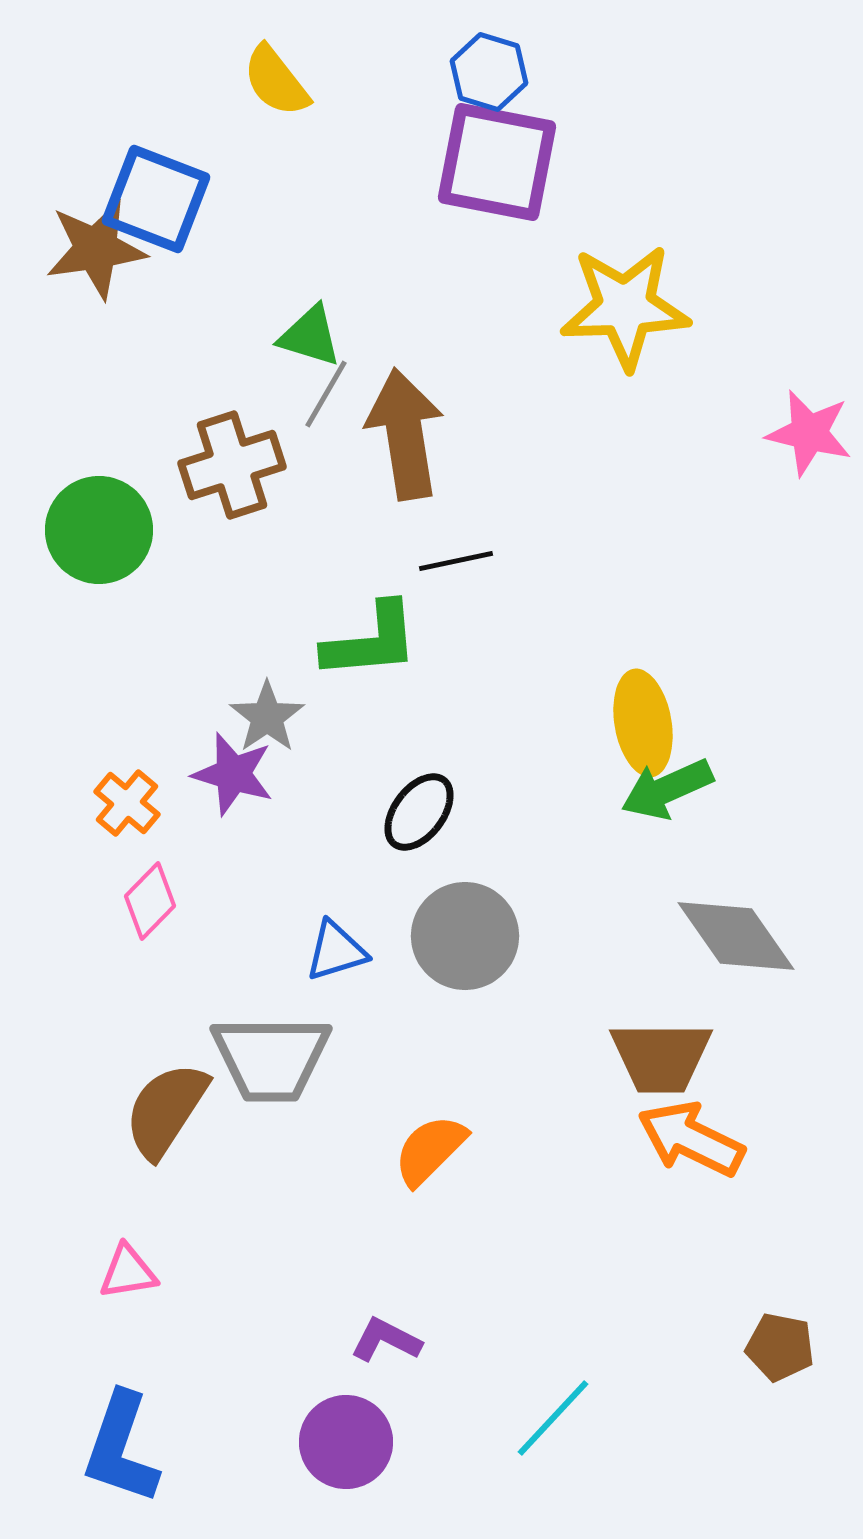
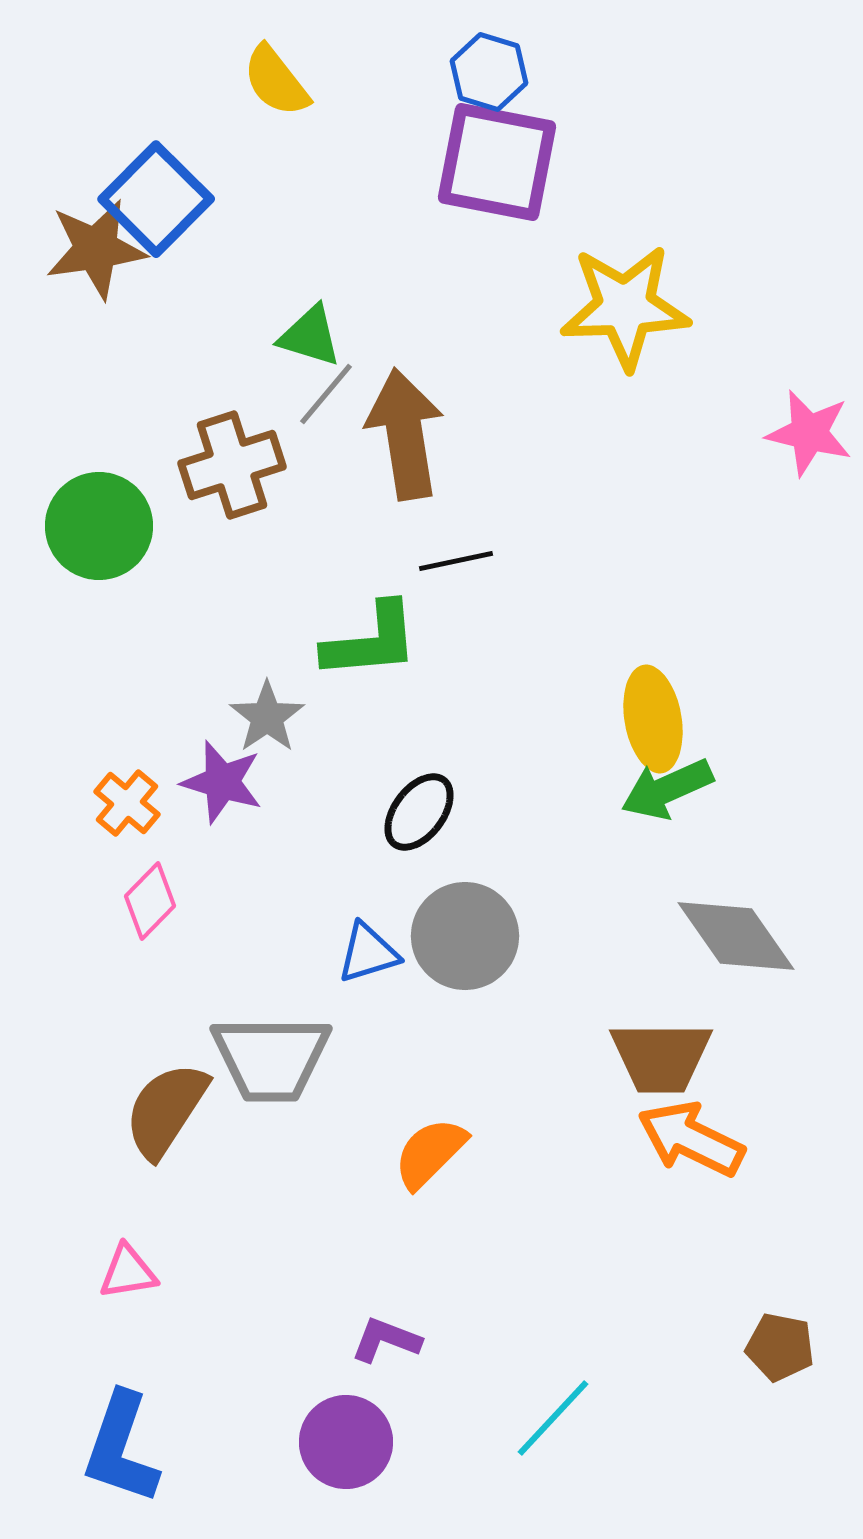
blue square: rotated 24 degrees clockwise
gray line: rotated 10 degrees clockwise
green circle: moved 4 px up
yellow ellipse: moved 10 px right, 4 px up
purple star: moved 11 px left, 8 px down
blue triangle: moved 32 px right, 2 px down
orange semicircle: moved 3 px down
purple L-shape: rotated 6 degrees counterclockwise
